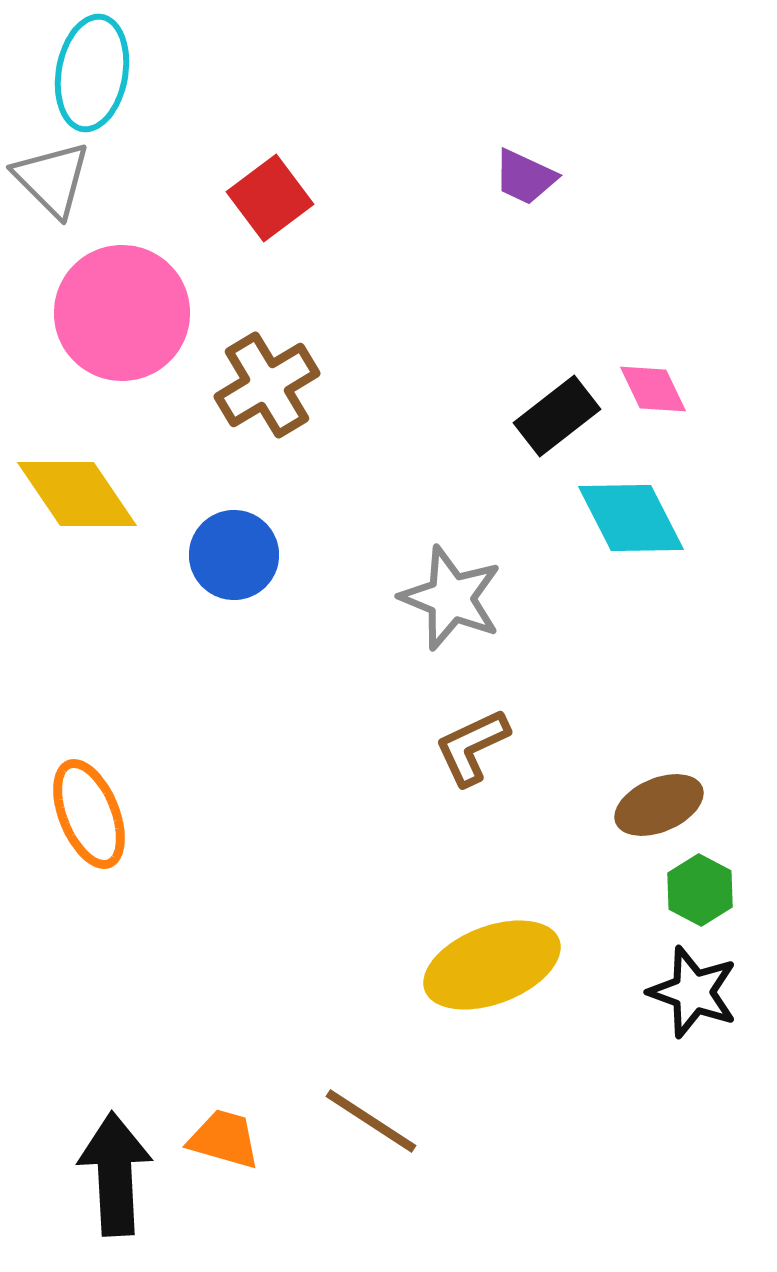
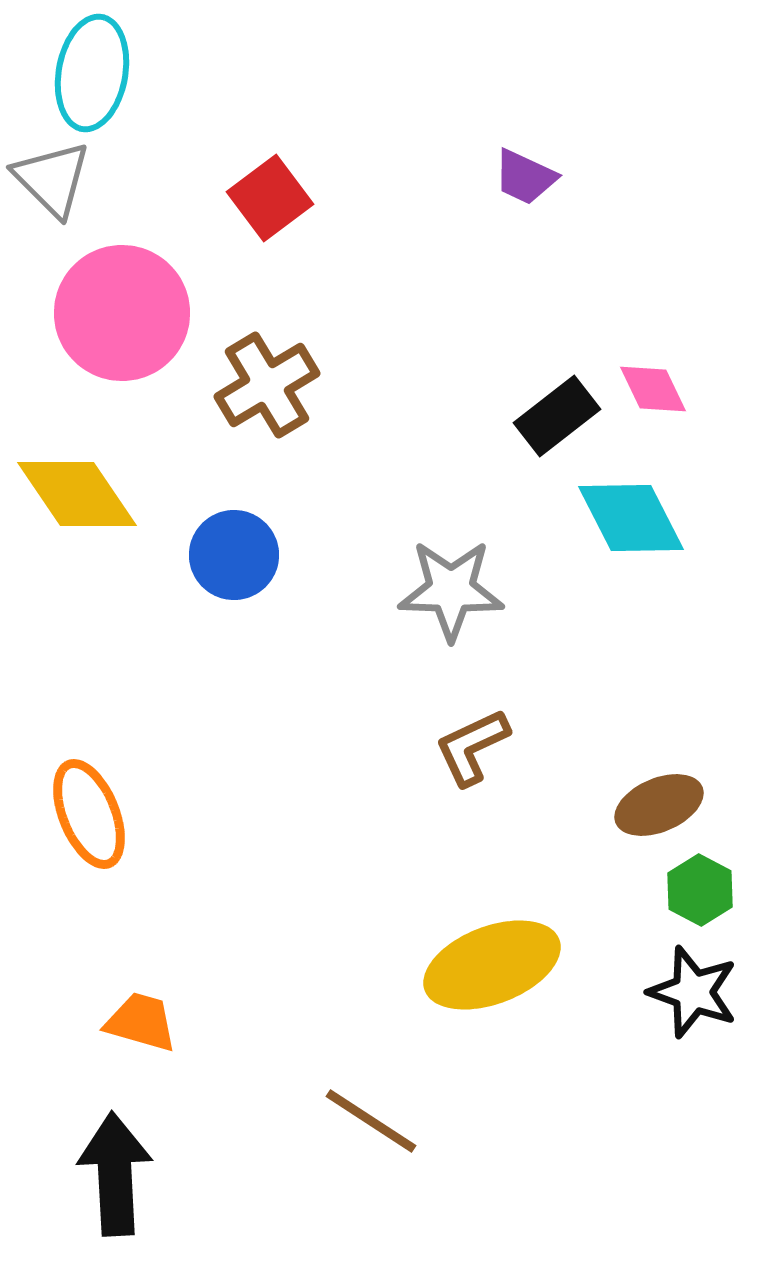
gray star: moved 8 px up; rotated 20 degrees counterclockwise
orange trapezoid: moved 83 px left, 117 px up
